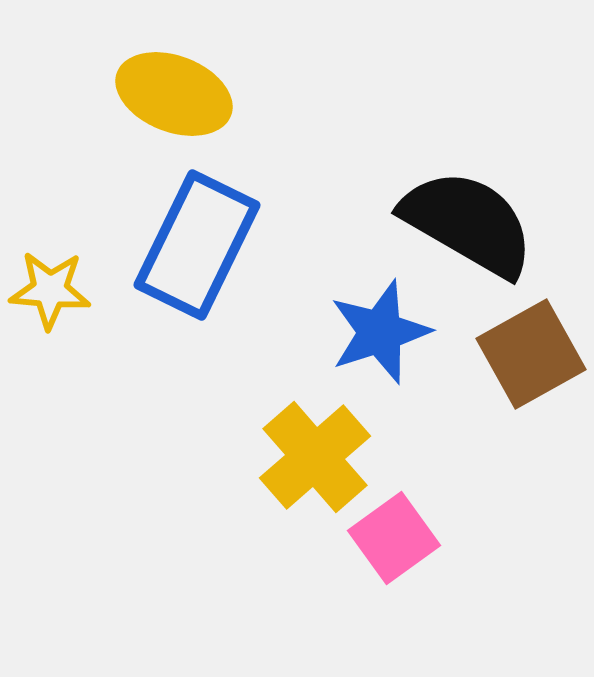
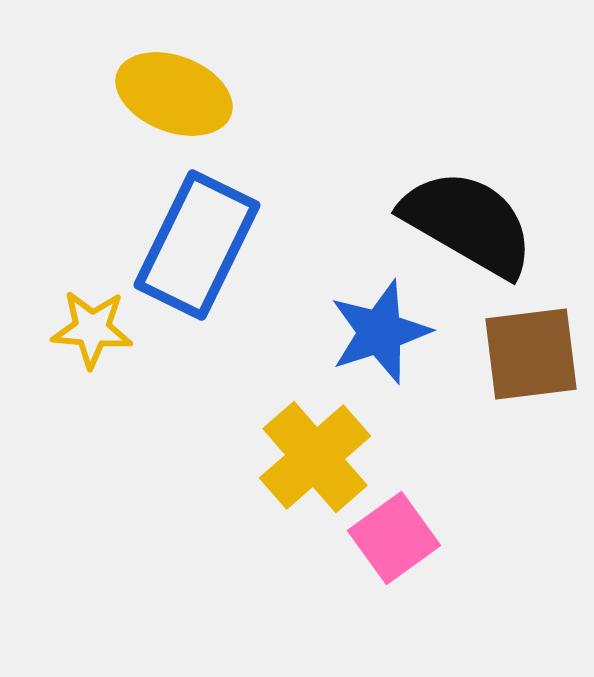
yellow star: moved 42 px right, 39 px down
brown square: rotated 22 degrees clockwise
